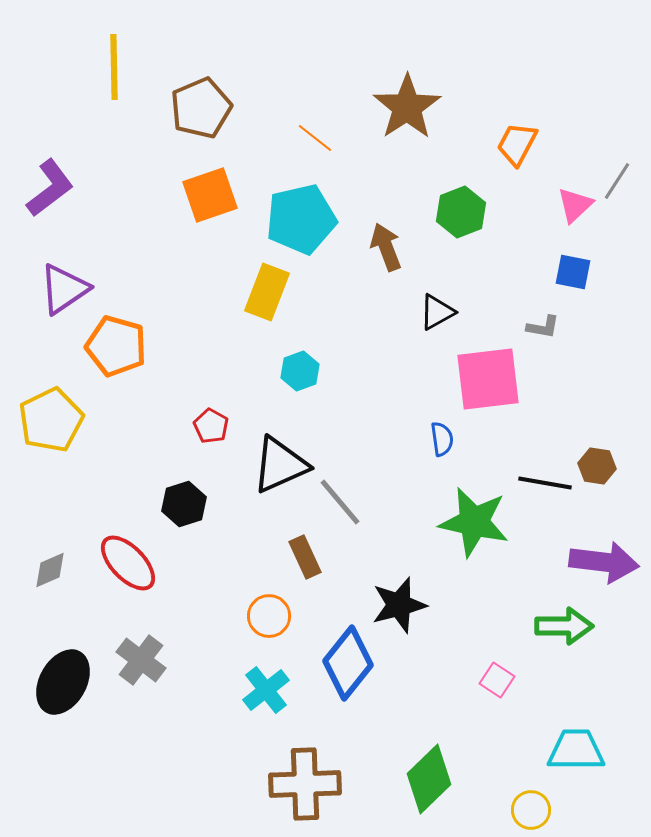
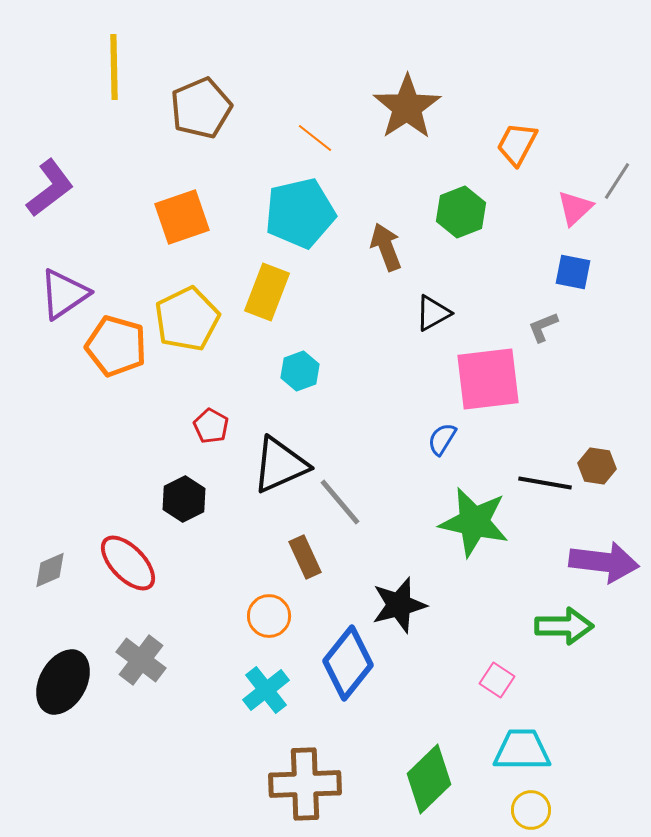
orange square at (210, 195): moved 28 px left, 22 px down
pink triangle at (575, 205): moved 3 px down
cyan pentagon at (301, 219): moved 1 px left, 6 px up
purple triangle at (64, 289): moved 5 px down
black triangle at (437, 312): moved 4 px left, 1 px down
gray L-shape at (543, 327): rotated 148 degrees clockwise
yellow pentagon at (51, 420): moved 136 px right, 101 px up
blue semicircle at (442, 439): rotated 140 degrees counterclockwise
black hexagon at (184, 504): moved 5 px up; rotated 9 degrees counterclockwise
cyan trapezoid at (576, 750): moved 54 px left
